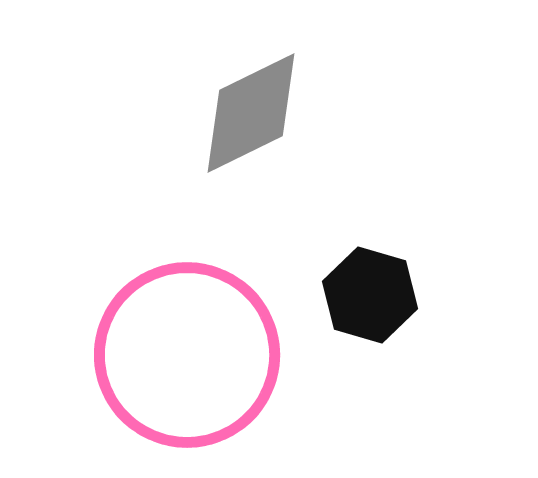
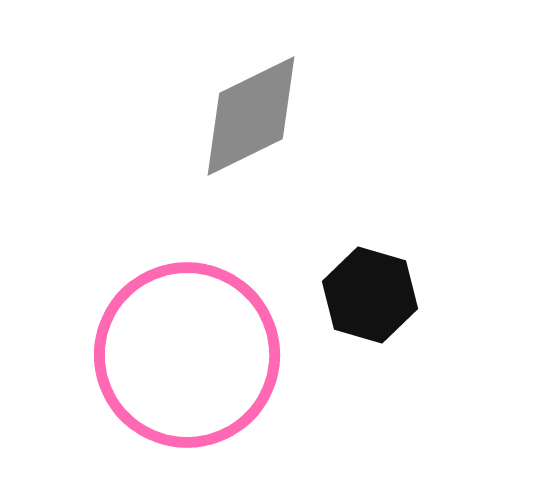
gray diamond: moved 3 px down
